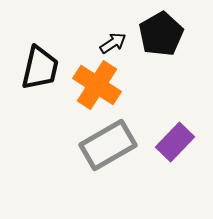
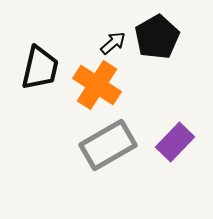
black pentagon: moved 4 px left, 3 px down
black arrow: rotated 8 degrees counterclockwise
